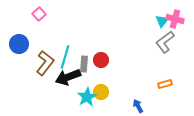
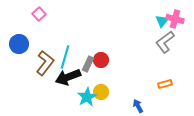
gray rectangle: moved 4 px right; rotated 21 degrees clockwise
